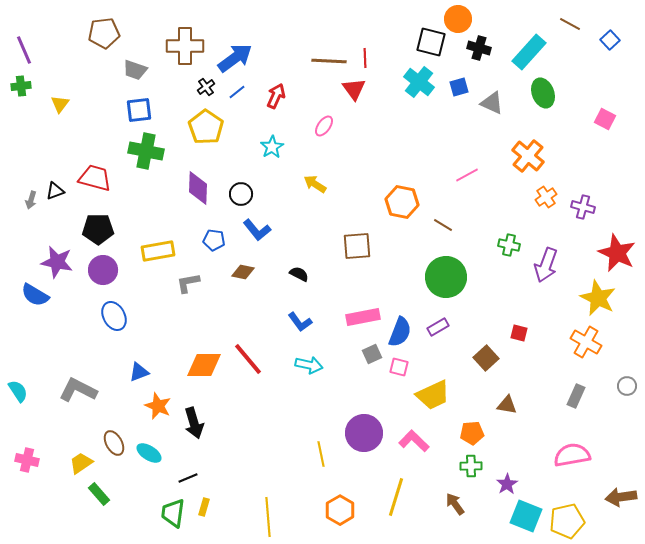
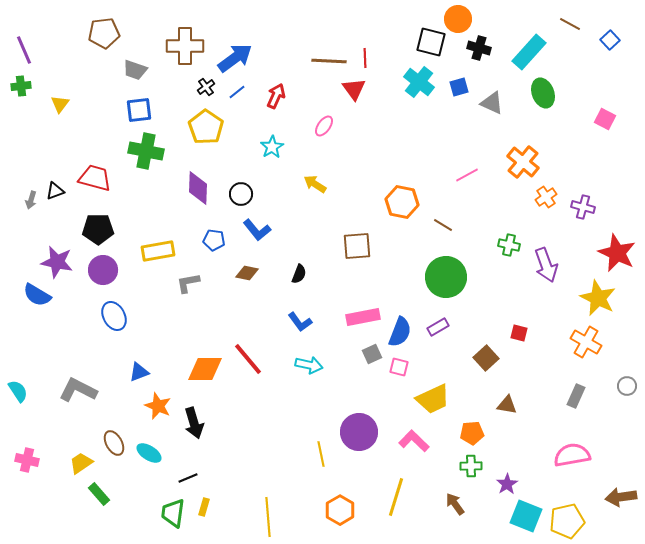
orange cross at (528, 156): moved 5 px left, 6 px down
purple arrow at (546, 265): rotated 40 degrees counterclockwise
brown diamond at (243, 272): moved 4 px right, 1 px down
black semicircle at (299, 274): rotated 84 degrees clockwise
blue semicircle at (35, 295): moved 2 px right
orange diamond at (204, 365): moved 1 px right, 4 px down
yellow trapezoid at (433, 395): moved 4 px down
purple circle at (364, 433): moved 5 px left, 1 px up
